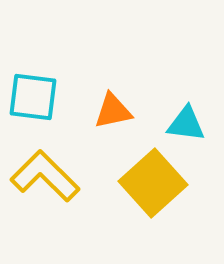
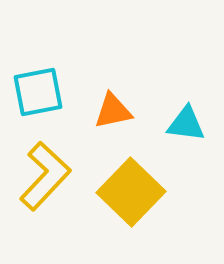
cyan square: moved 5 px right, 5 px up; rotated 18 degrees counterclockwise
yellow L-shape: rotated 88 degrees clockwise
yellow square: moved 22 px left, 9 px down; rotated 4 degrees counterclockwise
